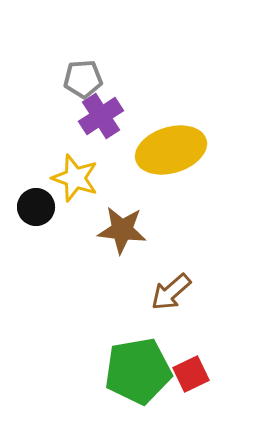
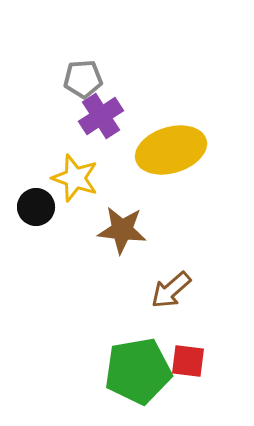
brown arrow: moved 2 px up
red square: moved 3 px left, 13 px up; rotated 33 degrees clockwise
